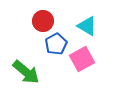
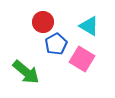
red circle: moved 1 px down
cyan triangle: moved 2 px right
pink square: rotated 30 degrees counterclockwise
